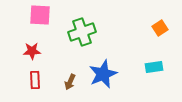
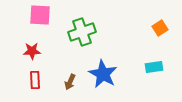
blue star: rotated 20 degrees counterclockwise
